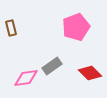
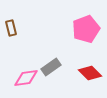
pink pentagon: moved 10 px right, 2 px down
gray rectangle: moved 1 px left, 1 px down
